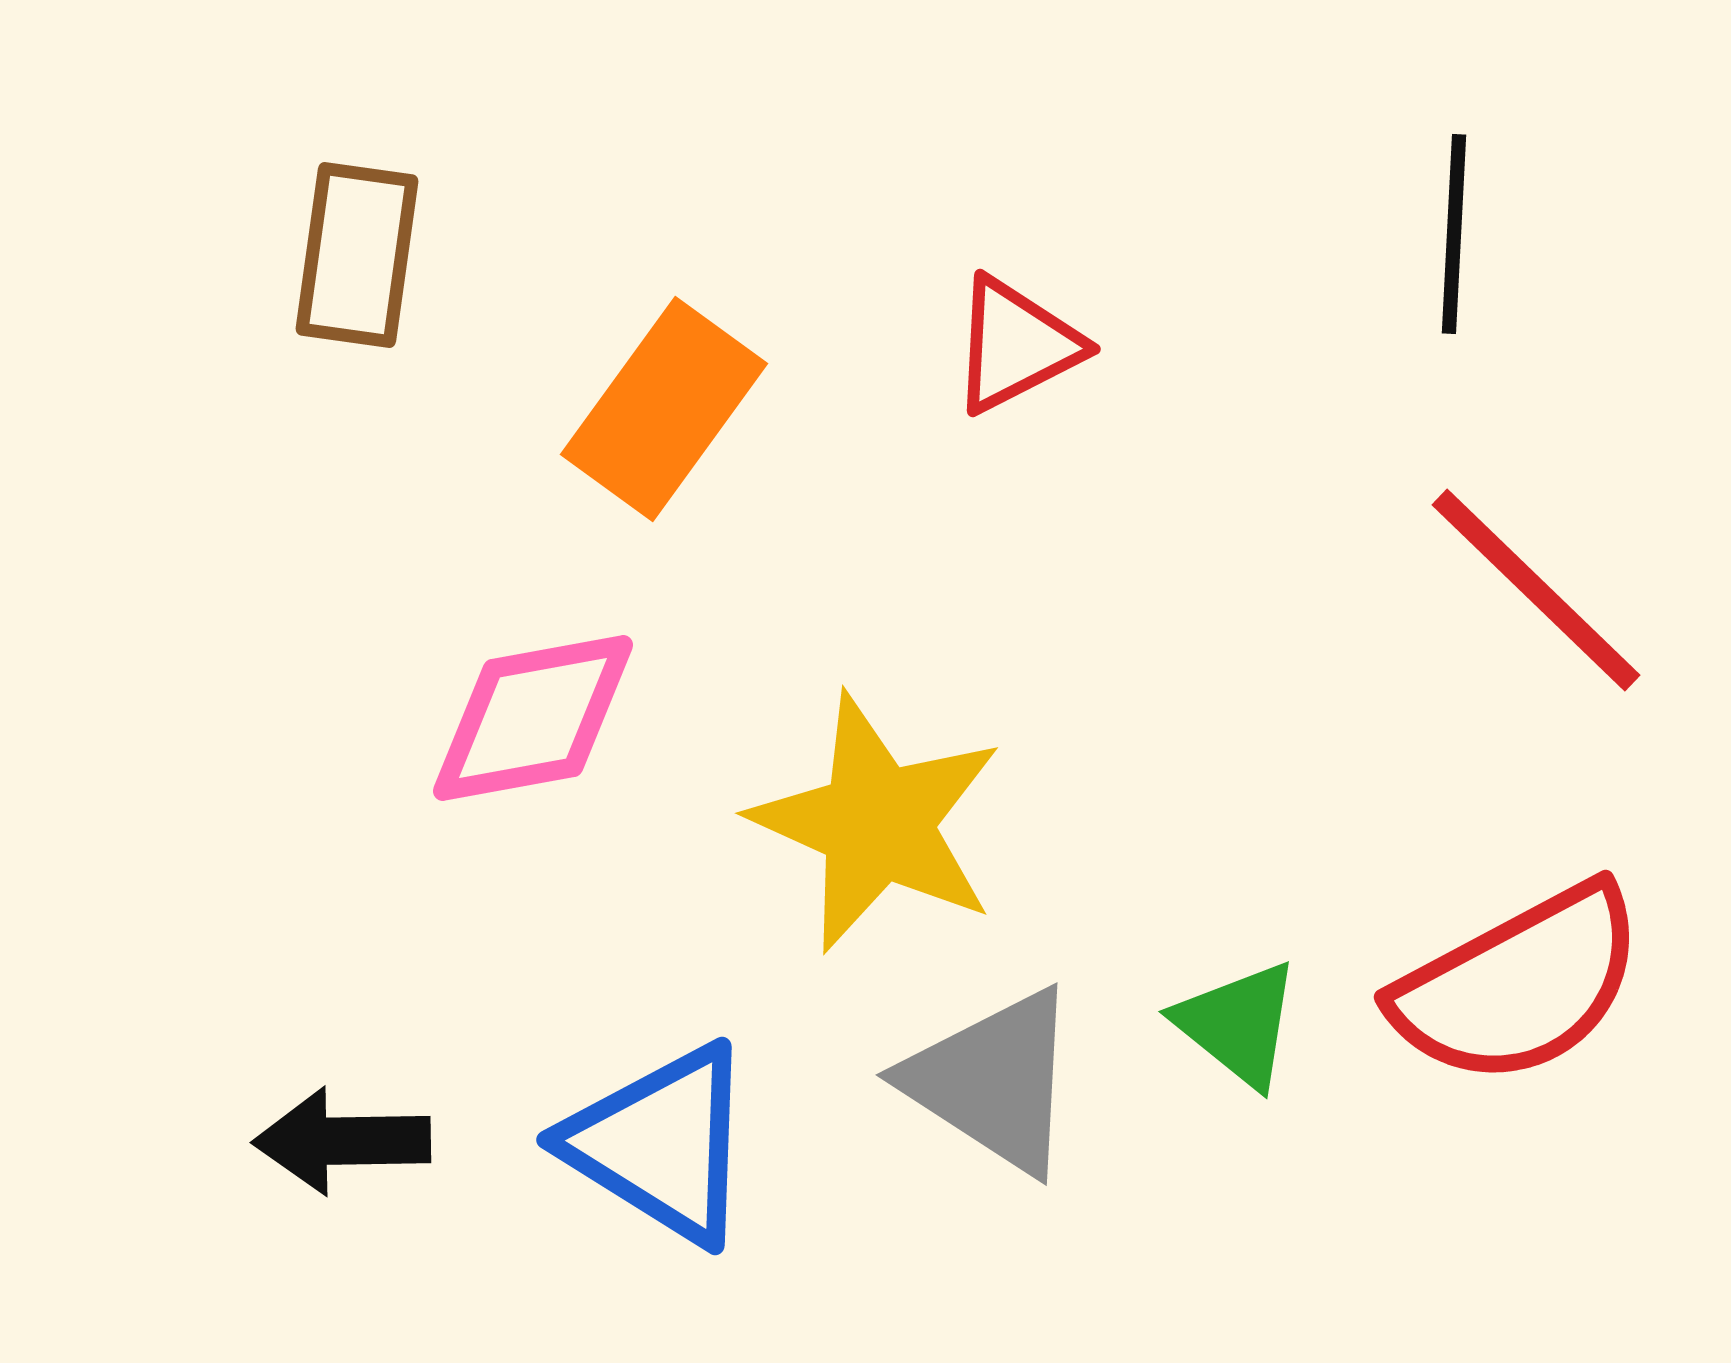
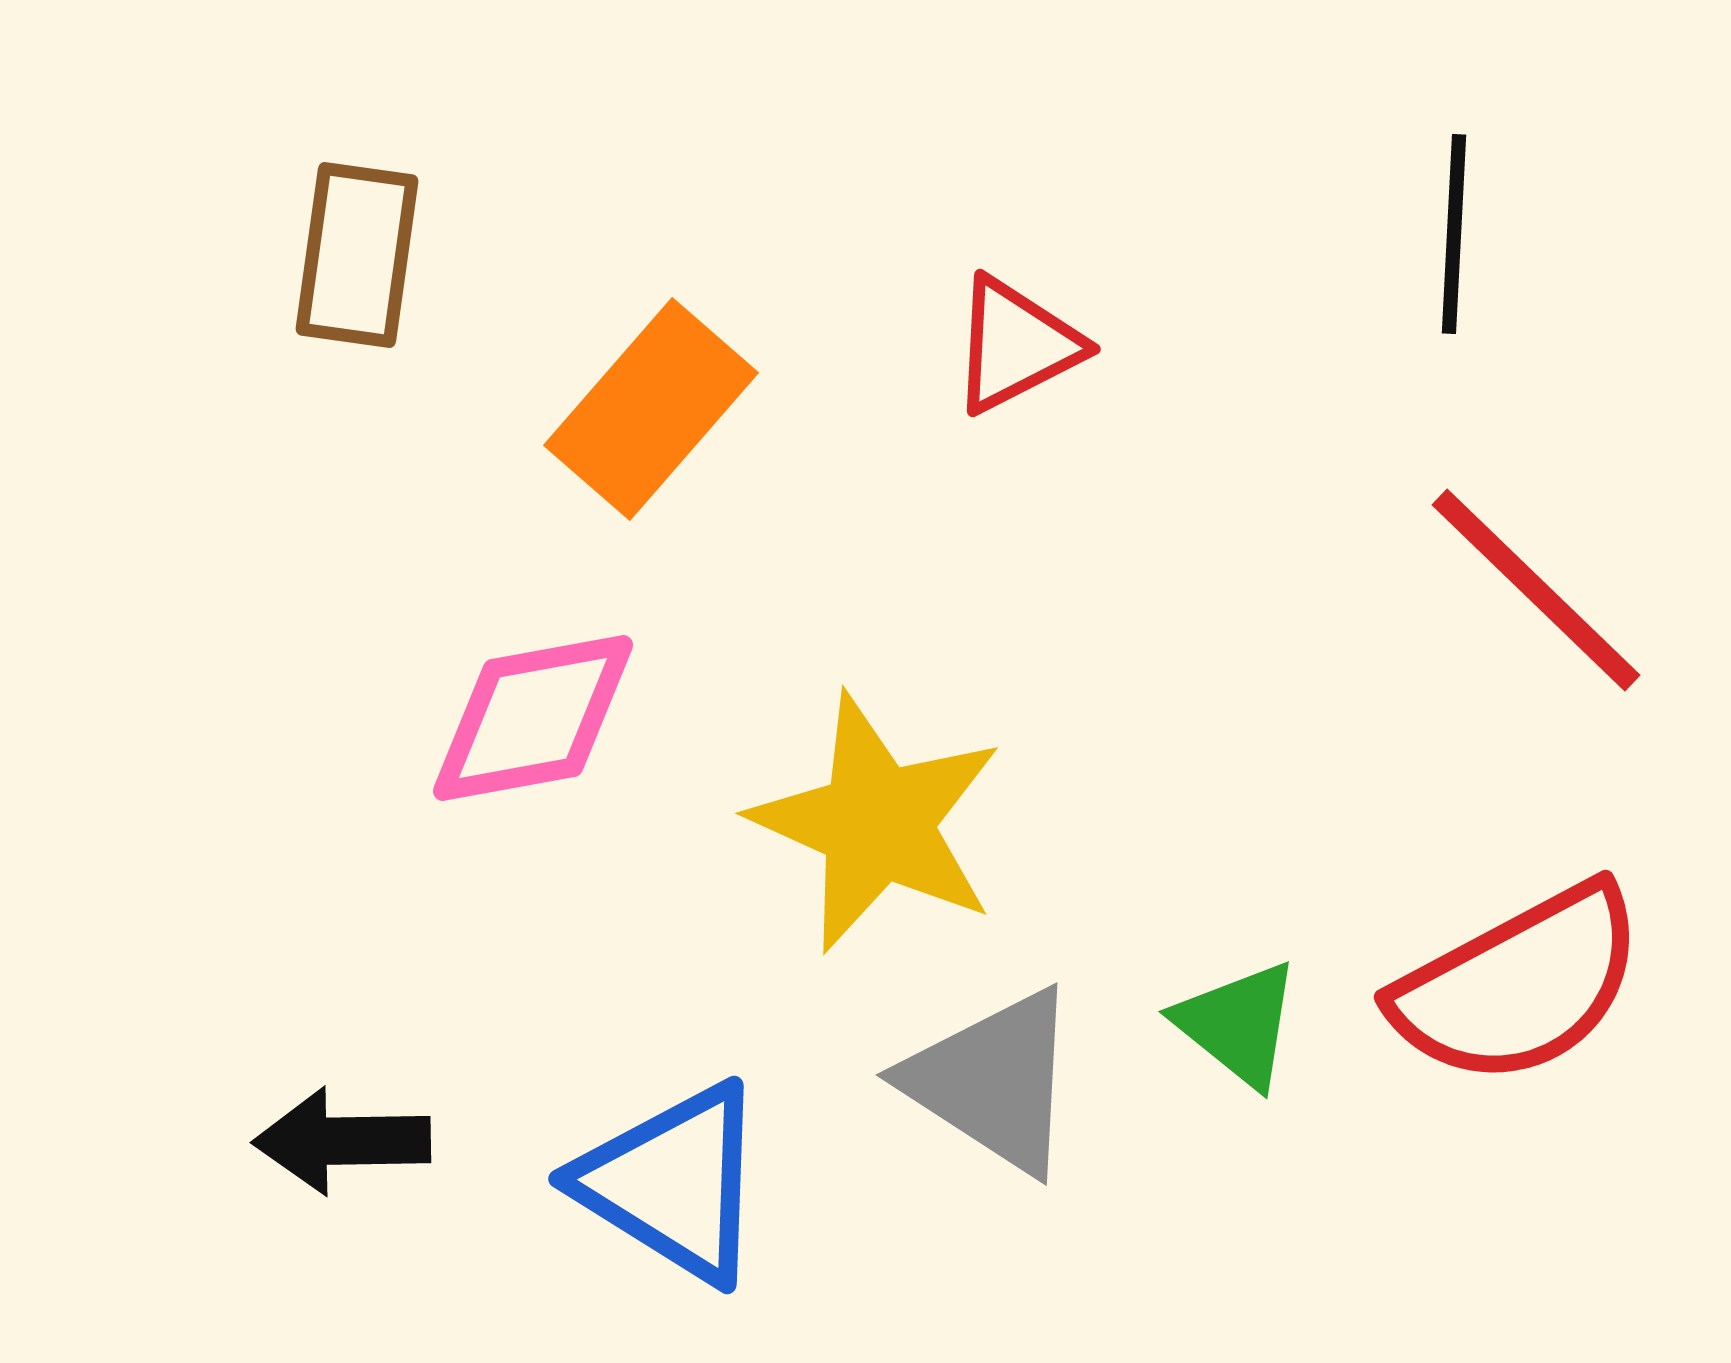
orange rectangle: moved 13 px left; rotated 5 degrees clockwise
blue triangle: moved 12 px right, 39 px down
